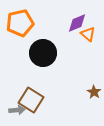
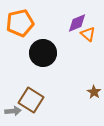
gray arrow: moved 4 px left, 1 px down
